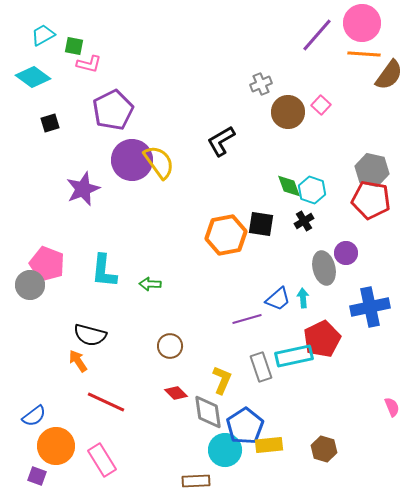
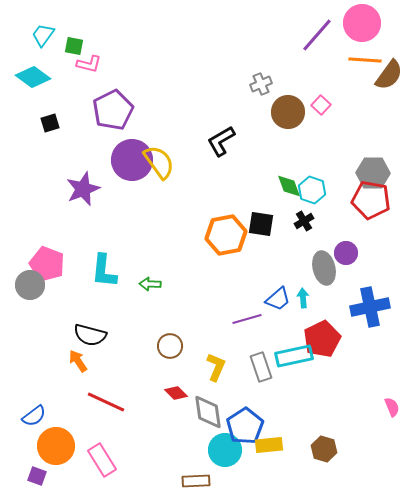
cyan trapezoid at (43, 35): rotated 25 degrees counterclockwise
orange line at (364, 54): moved 1 px right, 6 px down
gray hexagon at (372, 170): moved 1 px right, 3 px down; rotated 12 degrees counterclockwise
yellow L-shape at (222, 380): moved 6 px left, 13 px up
